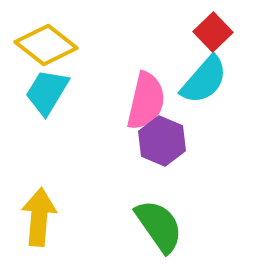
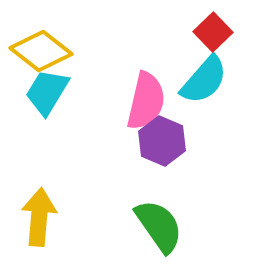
yellow diamond: moved 5 px left, 6 px down
